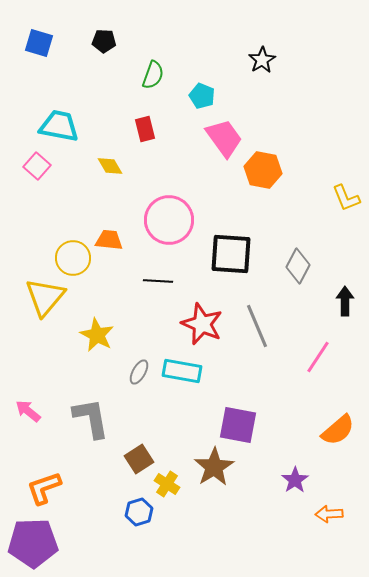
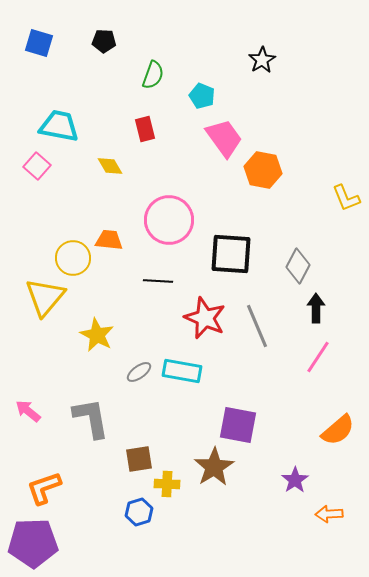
black arrow: moved 29 px left, 7 px down
red star: moved 3 px right, 6 px up
gray ellipse: rotated 25 degrees clockwise
brown square: rotated 24 degrees clockwise
yellow cross: rotated 30 degrees counterclockwise
